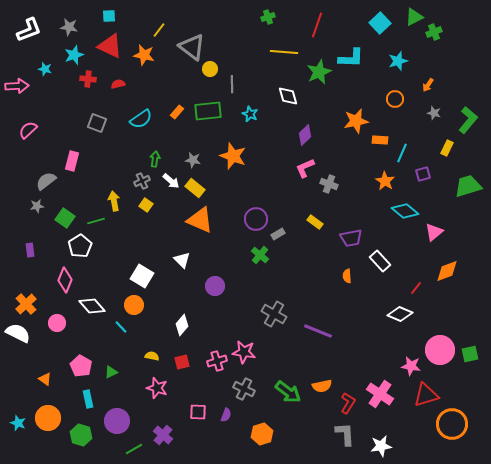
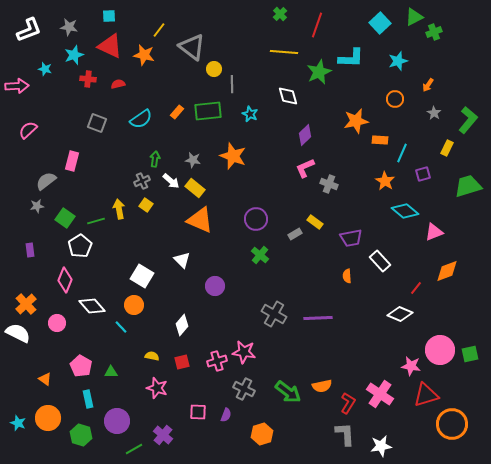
green cross at (268, 17): moved 12 px right, 3 px up; rotated 24 degrees counterclockwise
yellow circle at (210, 69): moved 4 px right
gray star at (434, 113): rotated 16 degrees clockwise
yellow arrow at (114, 201): moved 5 px right, 8 px down
pink triangle at (434, 232): rotated 18 degrees clockwise
gray rectangle at (278, 234): moved 17 px right
purple line at (318, 331): moved 13 px up; rotated 24 degrees counterclockwise
green triangle at (111, 372): rotated 24 degrees clockwise
